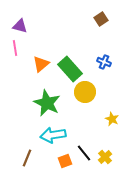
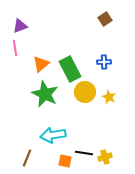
brown square: moved 4 px right
purple triangle: rotated 35 degrees counterclockwise
blue cross: rotated 24 degrees counterclockwise
green rectangle: rotated 15 degrees clockwise
green star: moved 2 px left, 9 px up
yellow star: moved 3 px left, 22 px up
black line: rotated 42 degrees counterclockwise
yellow cross: rotated 24 degrees clockwise
orange square: rotated 32 degrees clockwise
